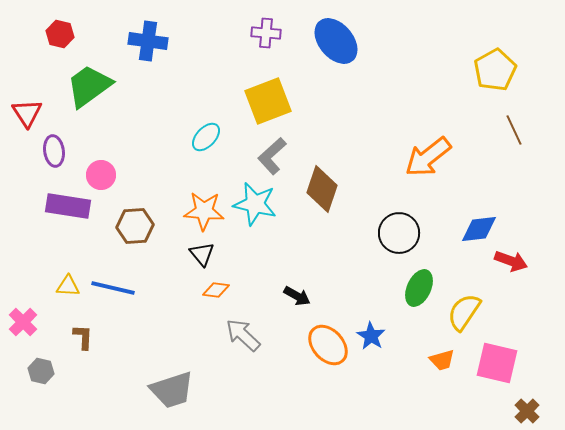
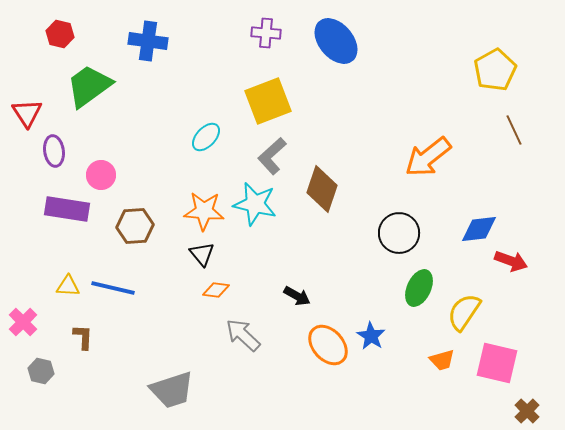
purple rectangle: moved 1 px left, 3 px down
